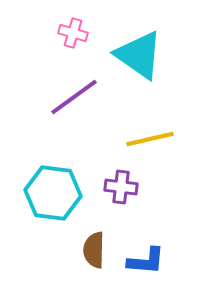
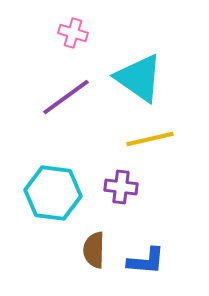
cyan triangle: moved 23 px down
purple line: moved 8 px left
